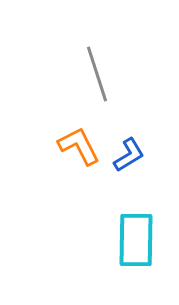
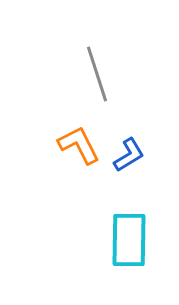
orange L-shape: moved 1 px up
cyan rectangle: moved 7 px left
